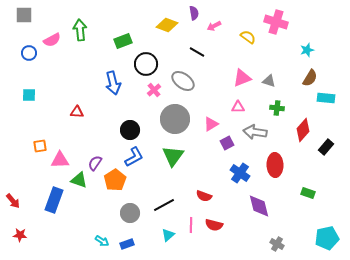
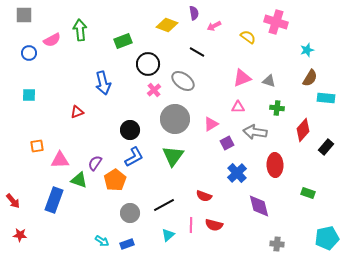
black circle at (146, 64): moved 2 px right
blue arrow at (113, 83): moved 10 px left
red triangle at (77, 112): rotated 24 degrees counterclockwise
orange square at (40, 146): moved 3 px left
blue cross at (240, 173): moved 3 px left; rotated 12 degrees clockwise
gray cross at (277, 244): rotated 24 degrees counterclockwise
